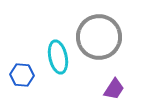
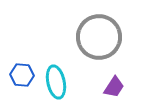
cyan ellipse: moved 2 px left, 25 px down
purple trapezoid: moved 2 px up
